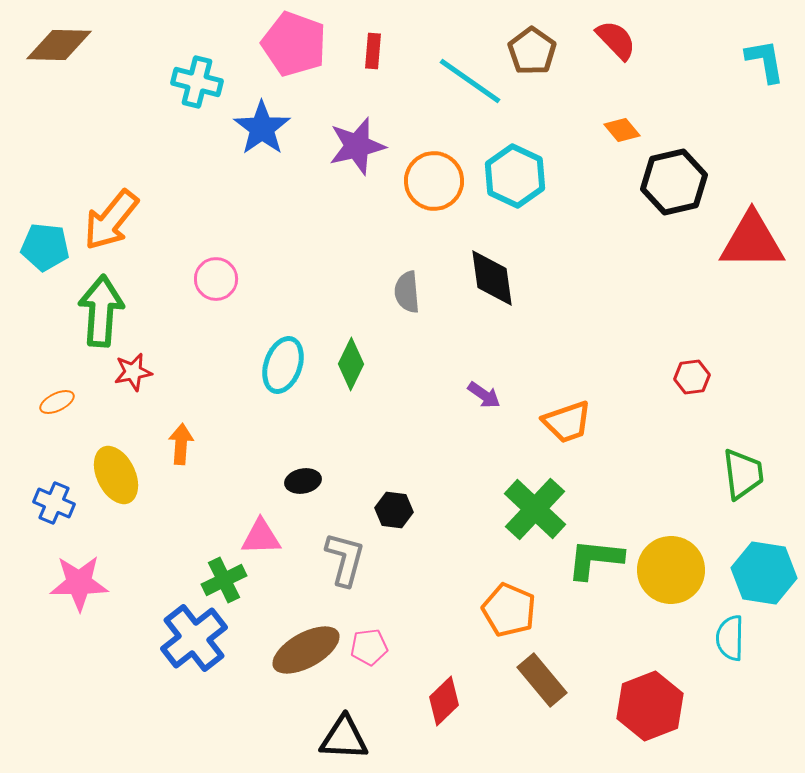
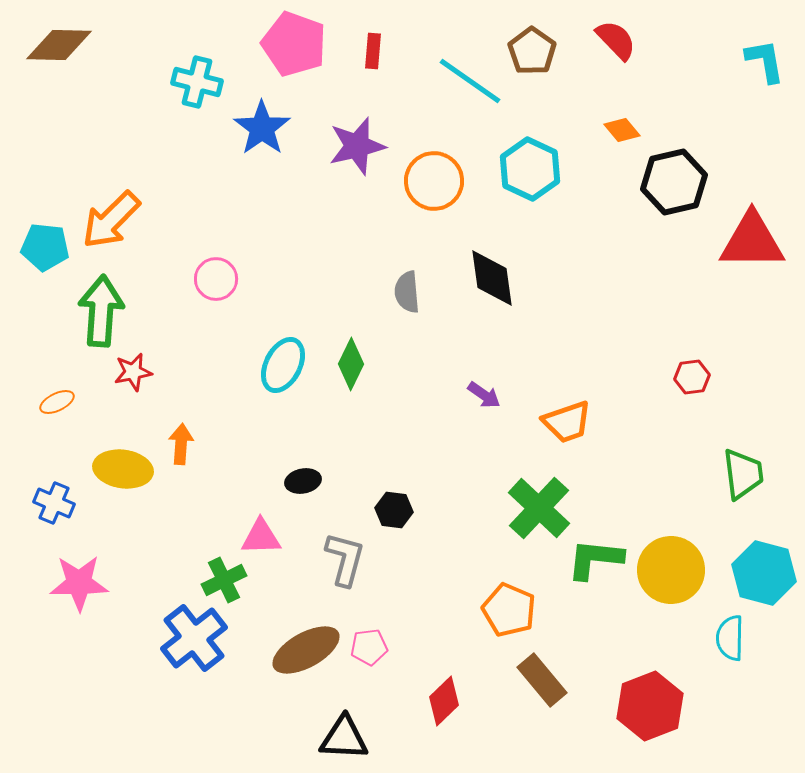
cyan hexagon at (515, 176): moved 15 px right, 7 px up
orange arrow at (111, 220): rotated 6 degrees clockwise
cyan ellipse at (283, 365): rotated 8 degrees clockwise
yellow ellipse at (116, 475): moved 7 px right, 6 px up; rotated 56 degrees counterclockwise
green cross at (535, 509): moved 4 px right, 1 px up
cyan hexagon at (764, 573): rotated 6 degrees clockwise
